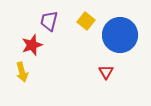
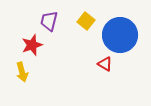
red triangle: moved 1 px left, 8 px up; rotated 28 degrees counterclockwise
